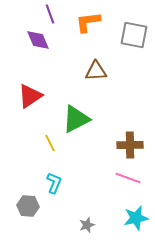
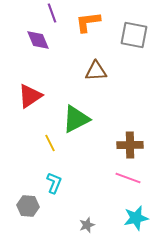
purple line: moved 2 px right, 1 px up
